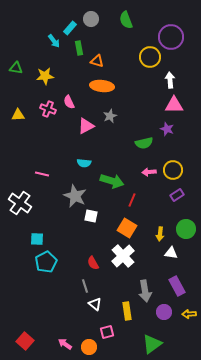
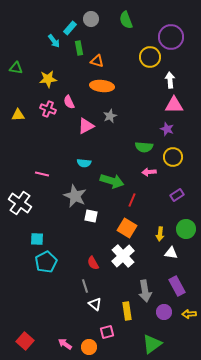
yellow star at (45, 76): moved 3 px right, 3 px down
green semicircle at (144, 143): moved 4 px down; rotated 18 degrees clockwise
yellow circle at (173, 170): moved 13 px up
